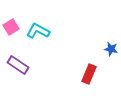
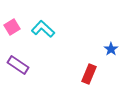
pink square: moved 1 px right
cyan L-shape: moved 5 px right, 2 px up; rotated 15 degrees clockwise
blue star: rotated 24 degrees clockwise
